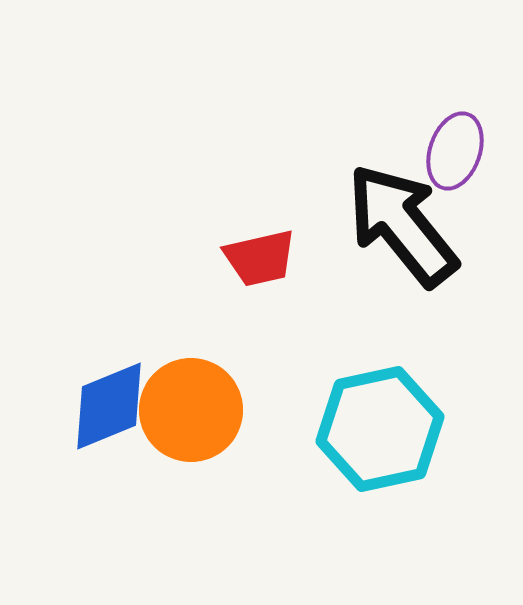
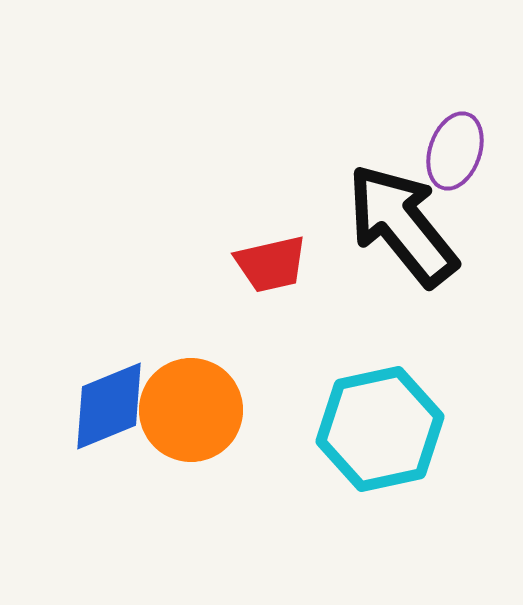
red trapezoid: moved 11 px right, 6 px down
